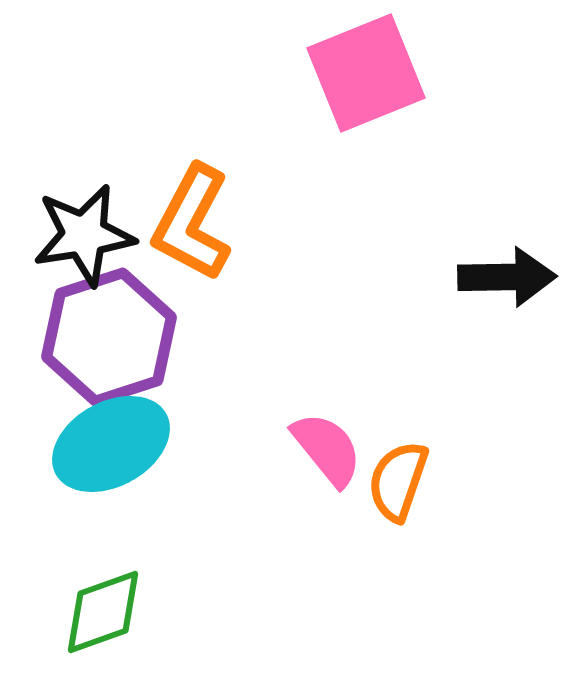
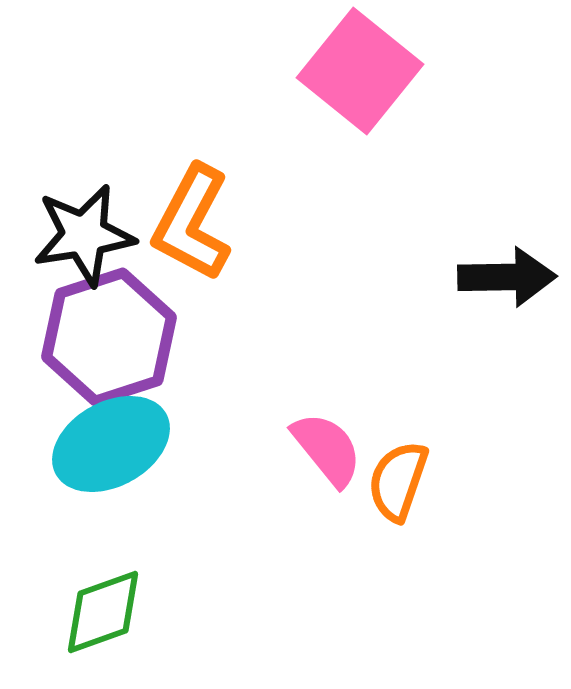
pink square: moved 6 px left, 2 px up; rotated 29 degrees counterclockwise
